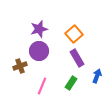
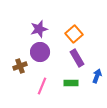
purple circle: moved 1 px right, 1 px down
green rectangle: rotated 56 degrees clockwise
